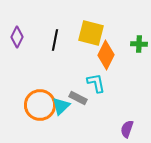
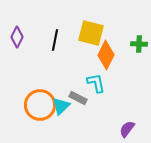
purple semicircle: rotated 18 degrees clockwise
